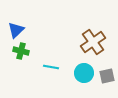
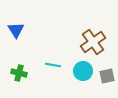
blue triangle: rotated 18 degrees counterclockwise
green cross: moved 2 px left, 22 px down
cyan line: moved 2 px right, 2 px up
cyan circle: moved 1 px left, 2 px up
